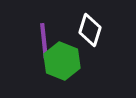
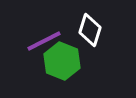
purple line: rotated 69 degrees clockwise
